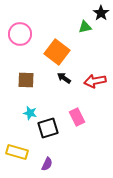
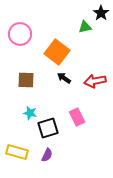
purple semicircle: moved 9 px up
